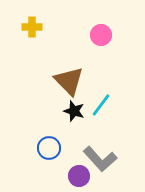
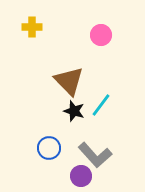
gray L-shape: moved 5 px left, 4 px up
purple circle: moved 2 px right
